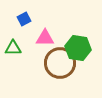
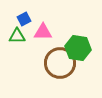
pink triangle: moved 2 px left, 6 px up
green triangle: moved 4 px right, 12 px up
